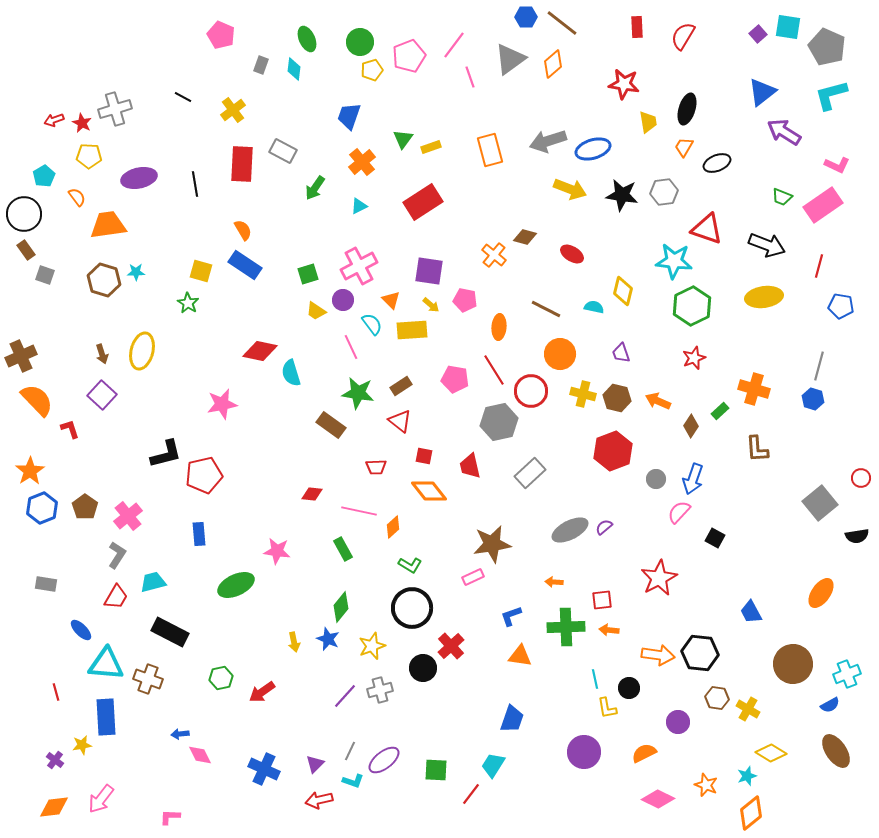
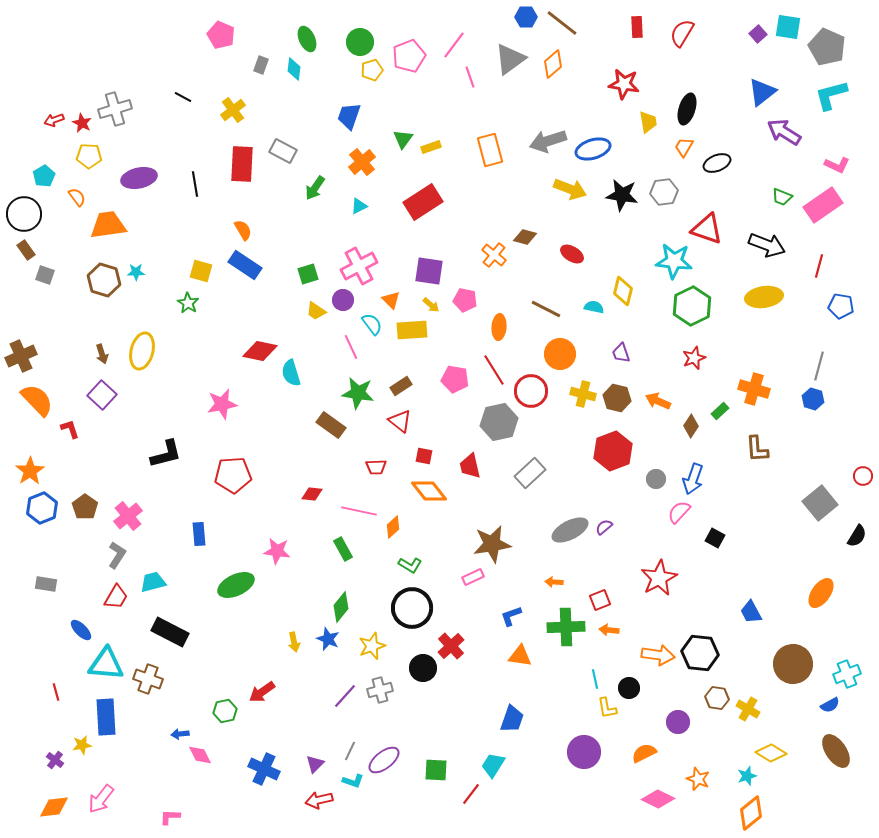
red semicircle at (683, 36): moved 1 px left, 3 px up
red pentagon at (204, 475): moved 29 px right; rotated 9 degrees clockwise
red circle at (861, 478): moved 2 px right, 2 px up
black semicircle at (857, 536): rotated 50 degrees counterclockwise
red square at (602, 600): moved 2 px left; rotated 15 degrees counterclockwise
green hexagon at (221, 678): moved 4 px right, 33 px down
orange star at (706, 785): moved 8 px left, 6 px up
